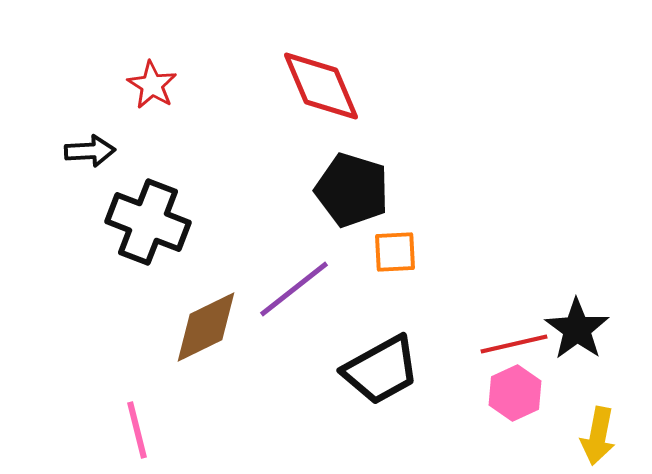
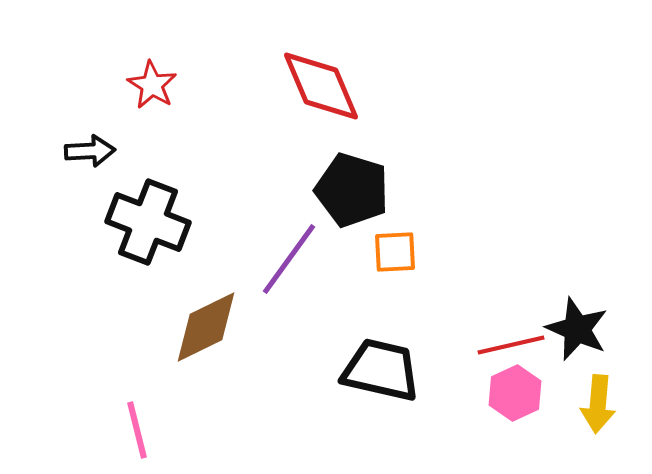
purple line: moved 5 px left, 30 px up; rotated 16 degrees counterclockwise
black star: rotated 12 degrees counterclockwise
red line: moved 3 px left, 1 px down
black trapezoid: rotated 138 degrees counterclockwise
yellow arrow: moved 32 px up; rotated 6 degrees counterclockwise
